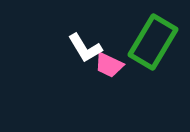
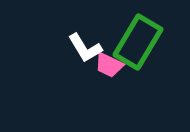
green rectangle: moved 15 px left
